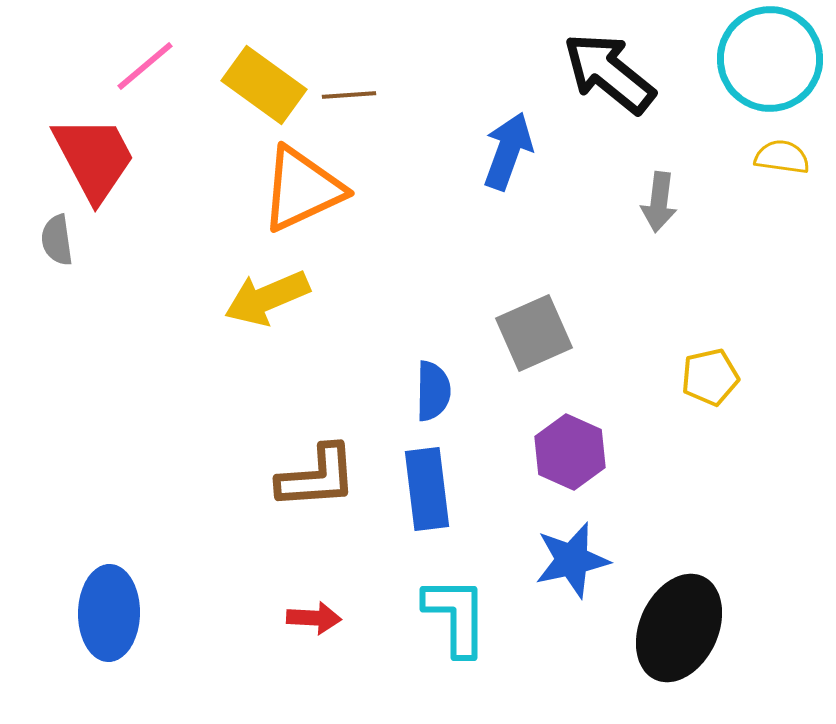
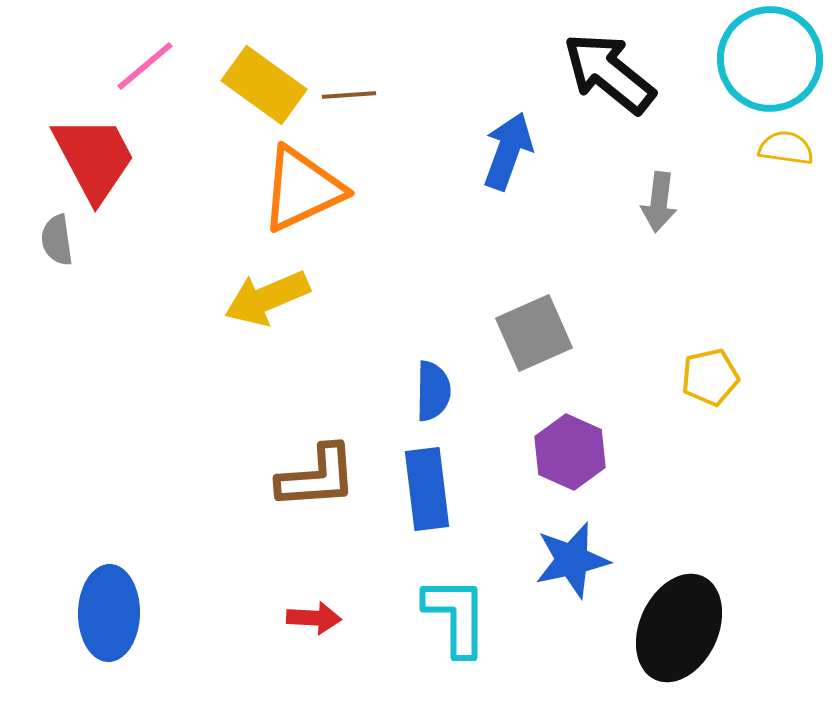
yellow semicircle: moved 4 px right, 9 px up
